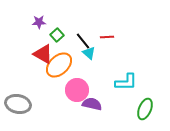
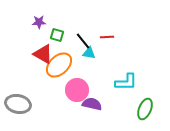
green square: rotated 32 degrees counterclockwise
cyan triangle: rotated 32 degrees counterclockwise
